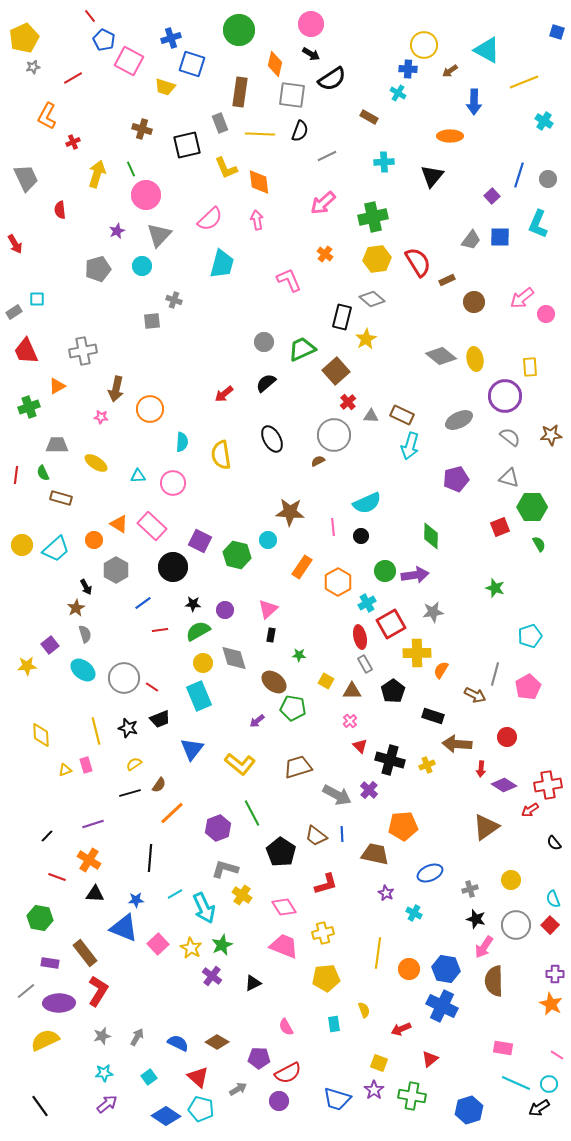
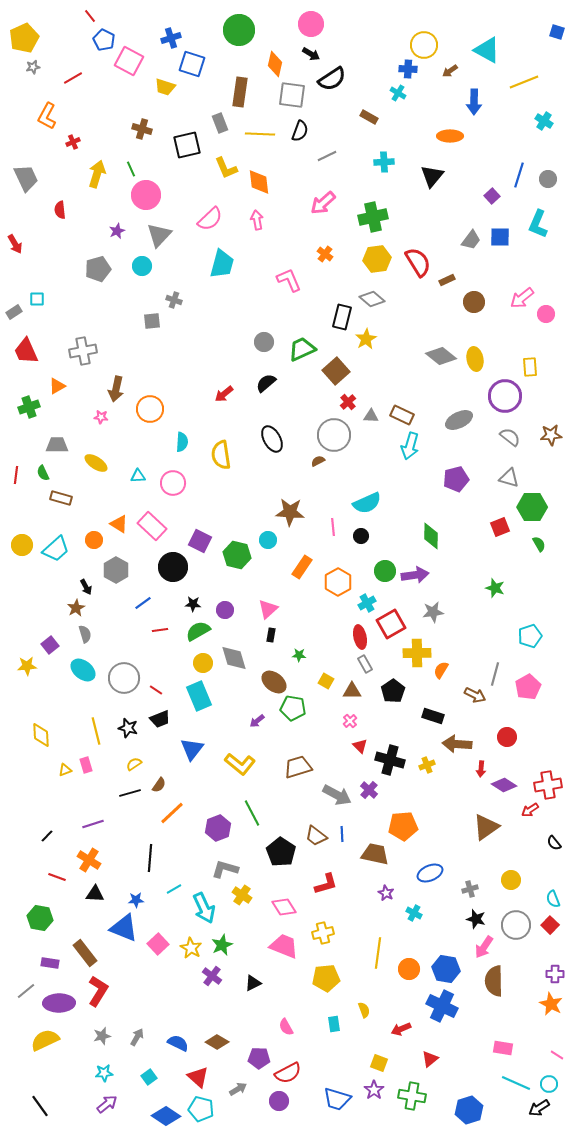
red line at (152, 687): moved 4 px right, 3 px down
cyan line at (175, 894): moved 1 px left, 5 px up
